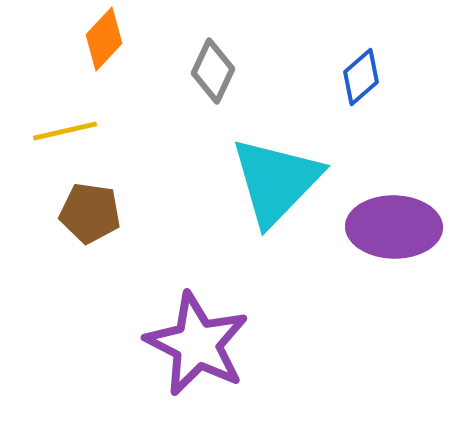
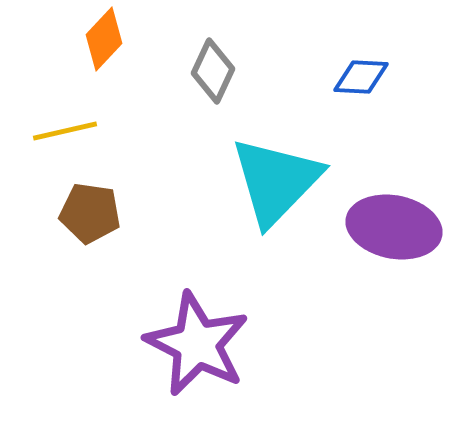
blue diamond: rotated 44 degrees clockwise
purple ellipse: rotated 10 degrees clockwise
